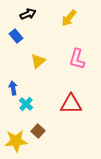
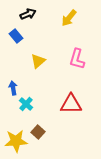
brown square: moved 1 px down
